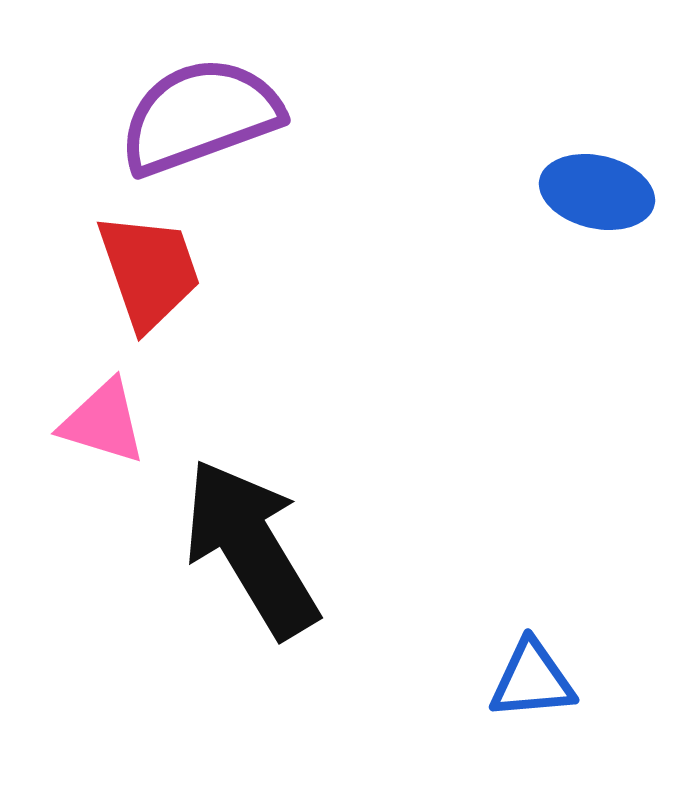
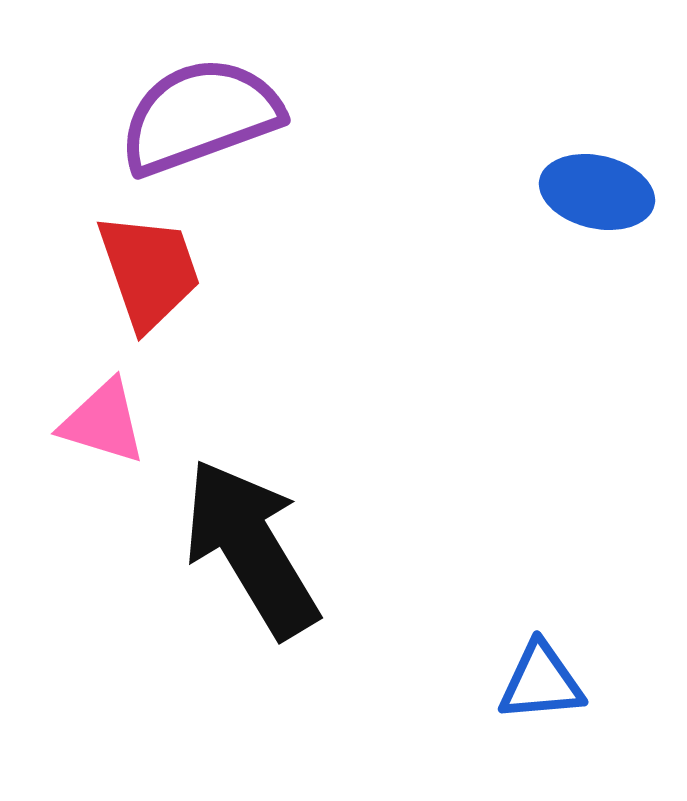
blue triangle: moved 9 px right, 2 px down
